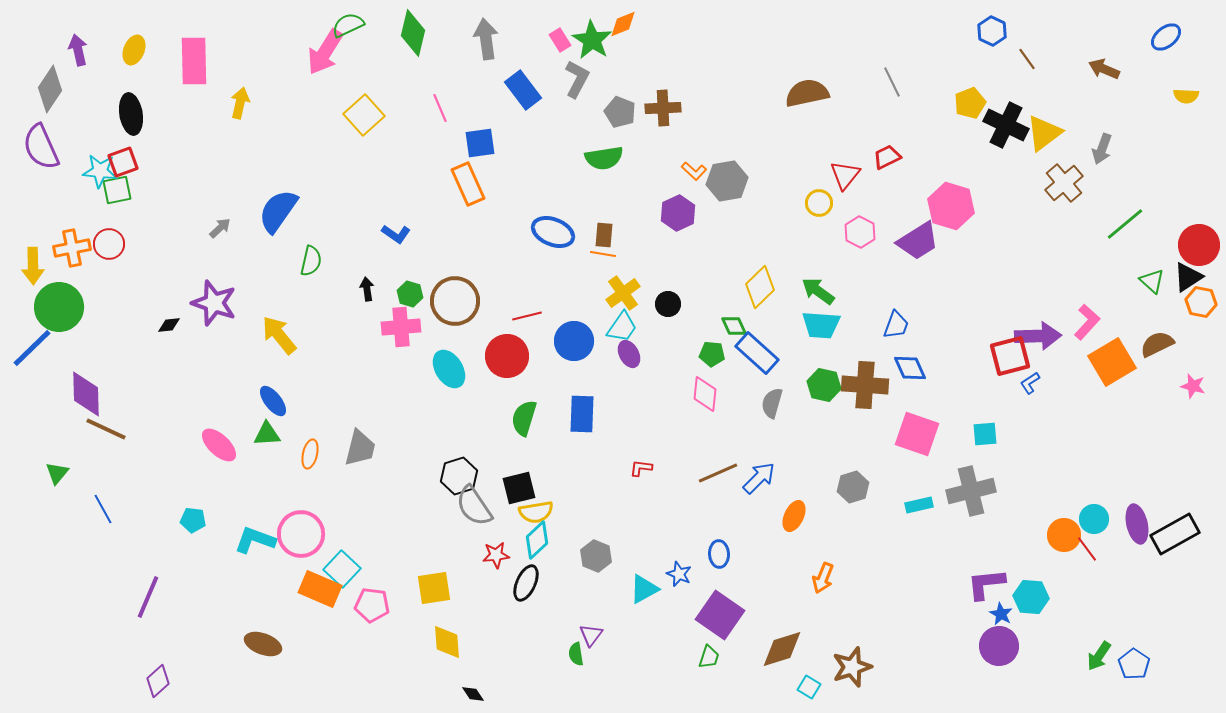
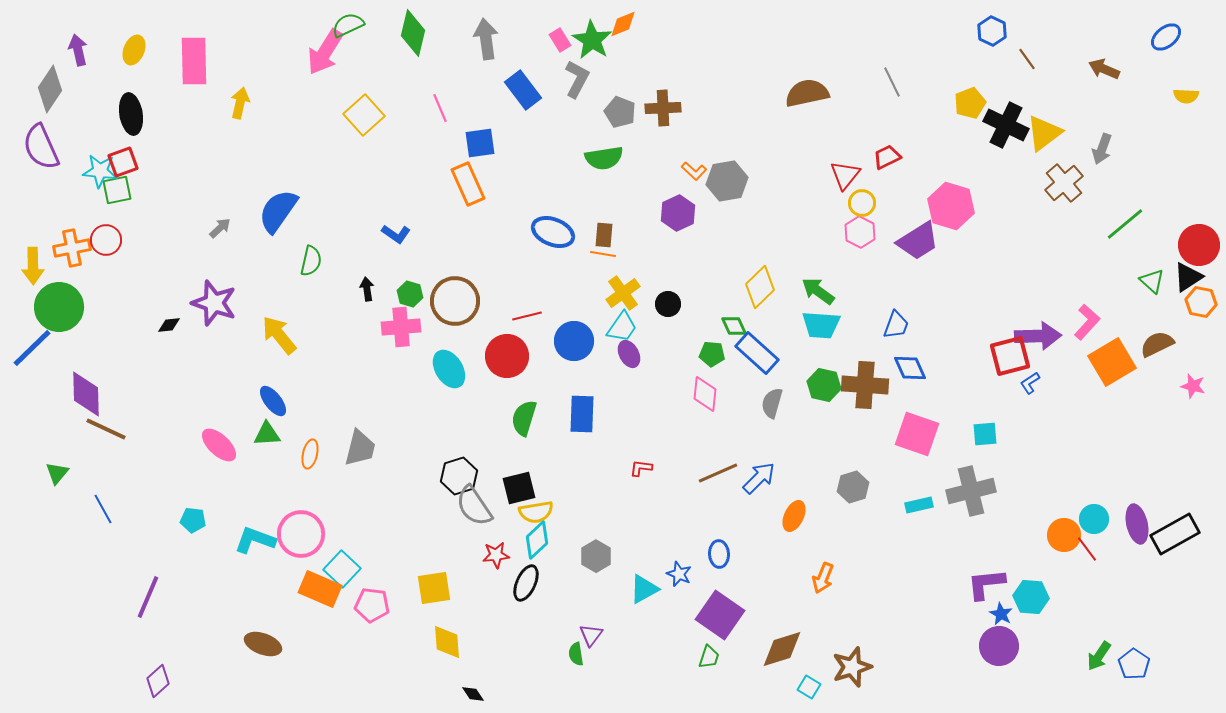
yellow circle at (819, 203): moved 43 px right
red circle at (109, 244): moved 3 px left, 4 px up
gray hexagon at (596, 556): rotated 8 degrees clockwise
